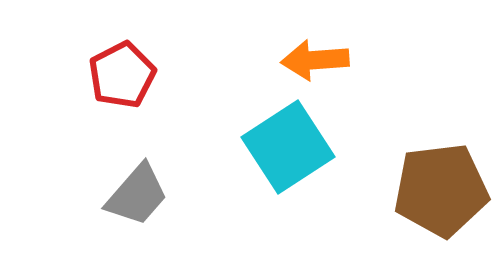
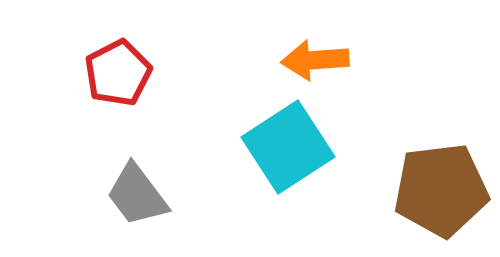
red pentagon: moved 4 px left, 2 px up
gray trapezoid: rotated 102 degrees clockwise
